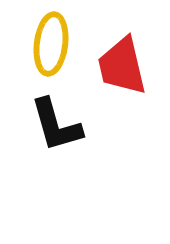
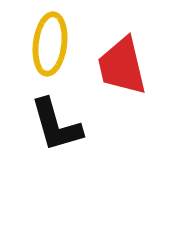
yellow ellipse: moved 1 px left
